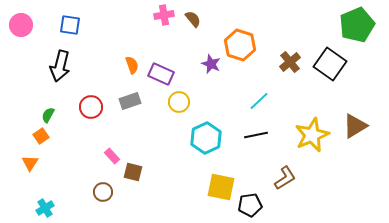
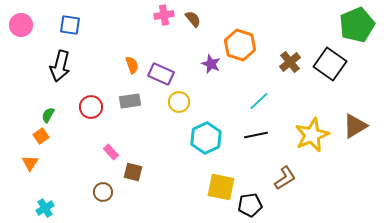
gray rectangle: rotated 10 degrees clockwise
pink rectangle: moved 1 px left, 4 px up
